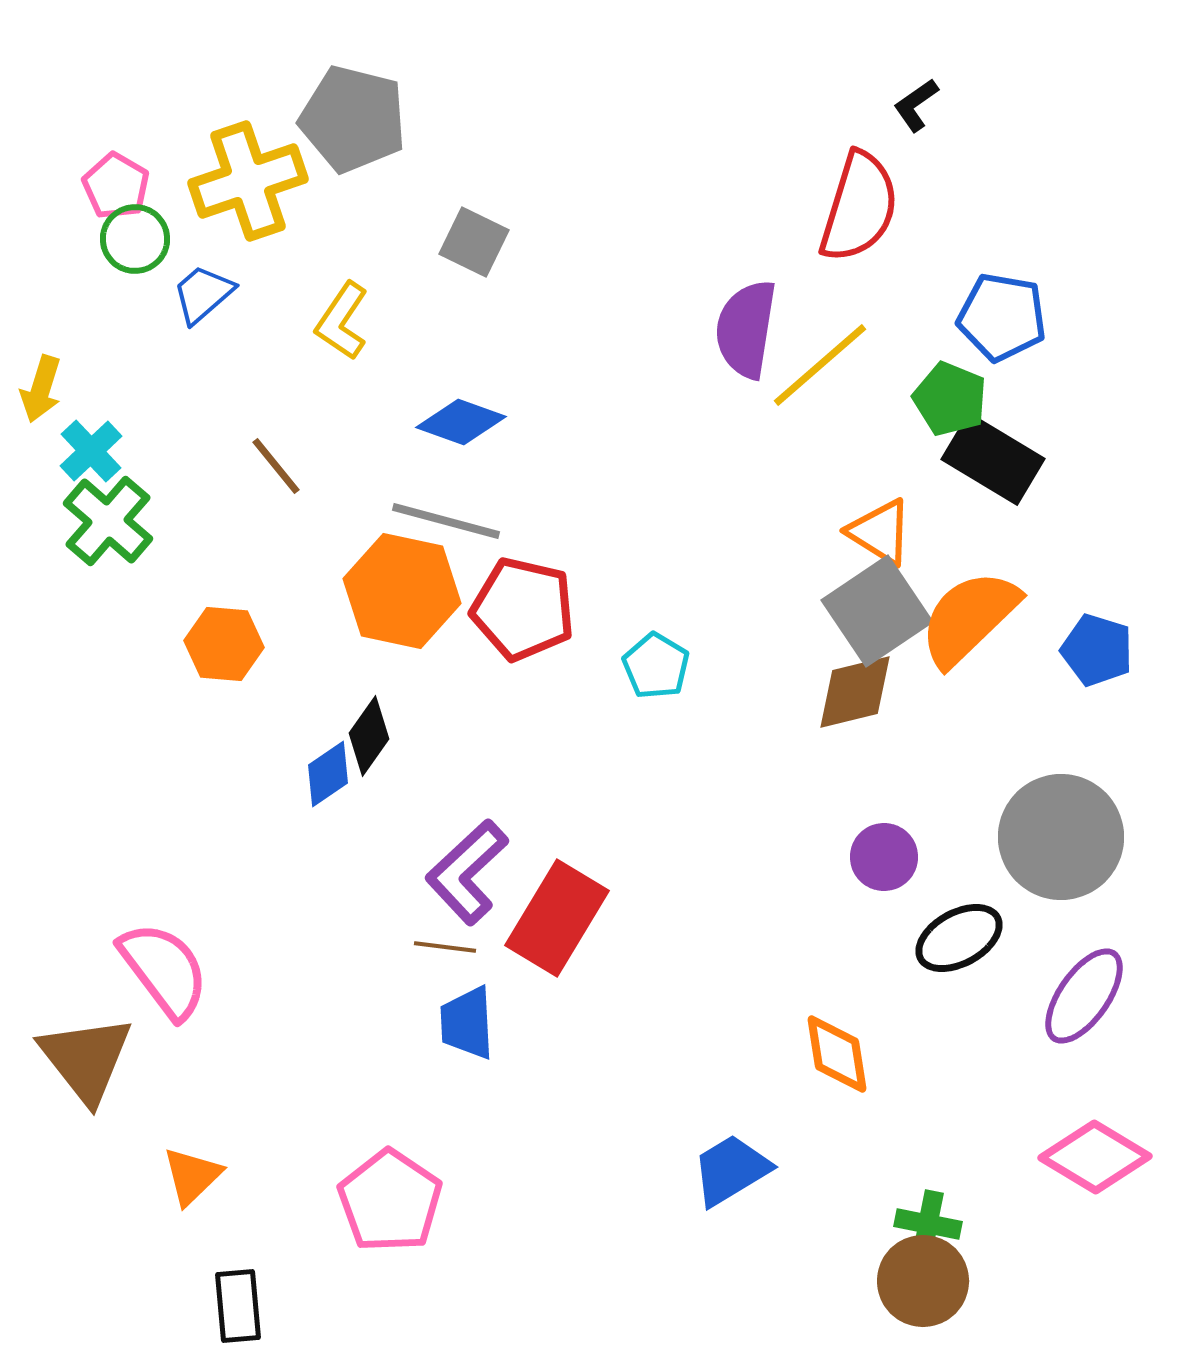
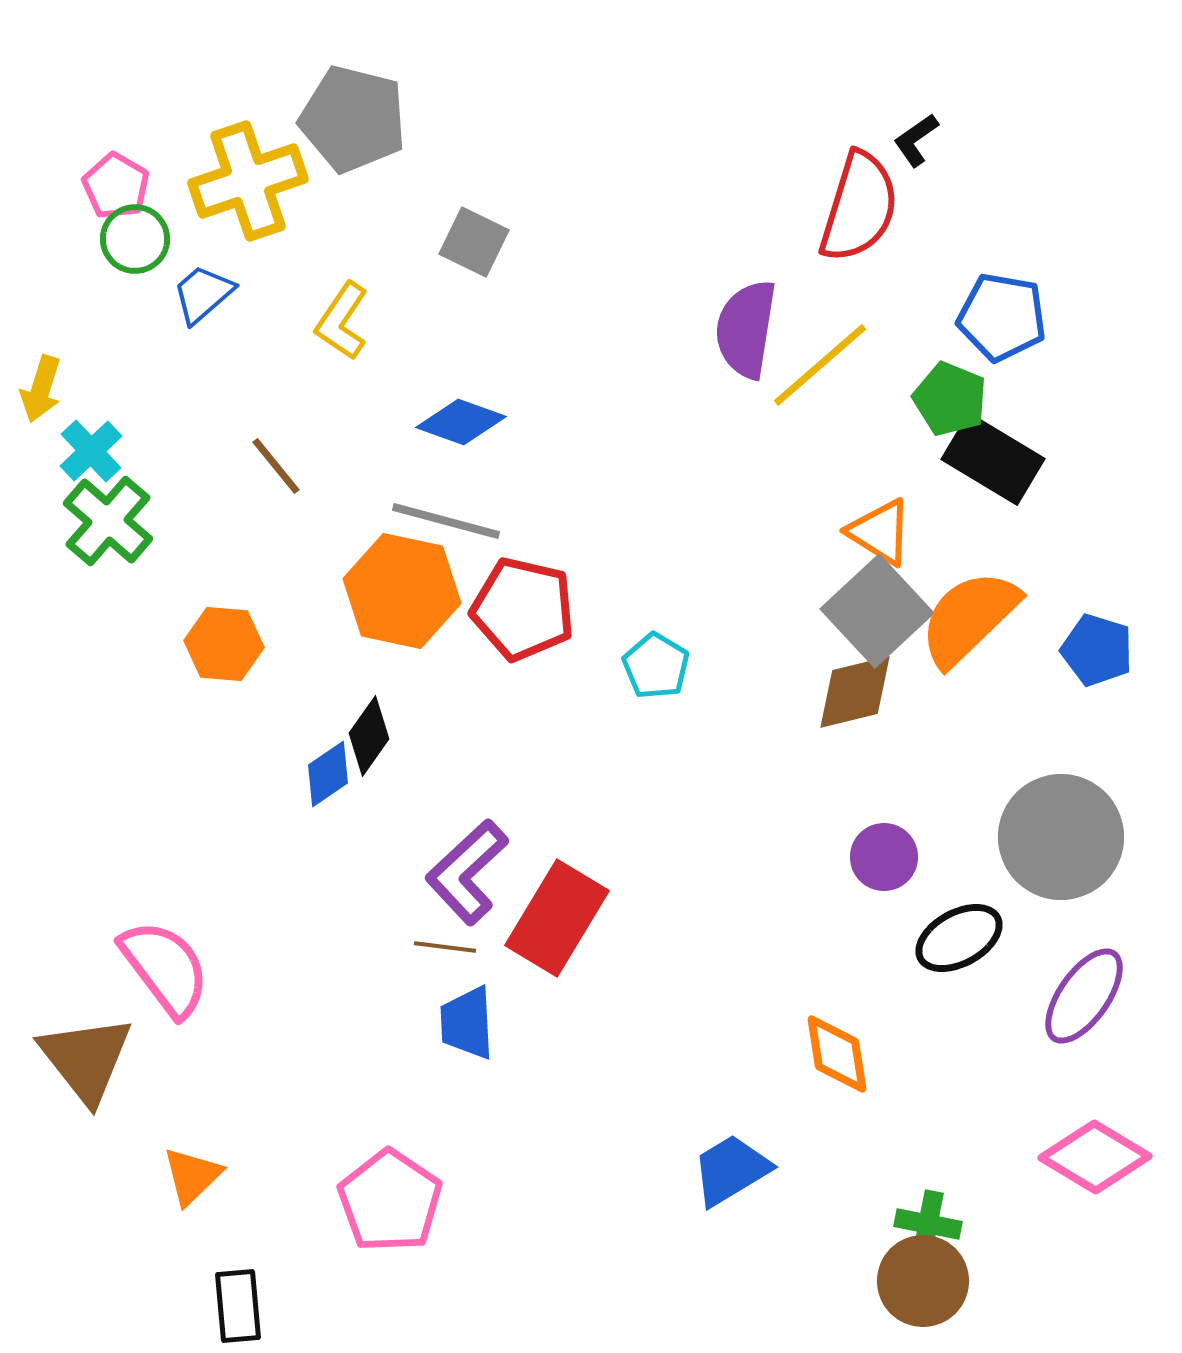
black L-shape at (916, 105): moved 35 px down
gray square at (877, 611): rotated 9 degrees counterclockwise
pink semicircle at (164, 970): moved 1 px right, 2 px up
